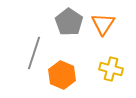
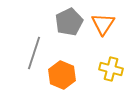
gray pentagon: rotated 12 degrees clockwise
